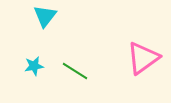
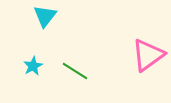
pink triangle: moved 5 px right, 3 px up
cyan star: moved 1 px left; rotated 18 degrees counterclockwise
